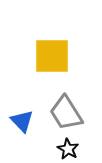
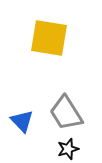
yellow square: moved 3 px left, 18 px up; rotated 9 degrees clockwise
black star: rotated 25 degrees clockwise
